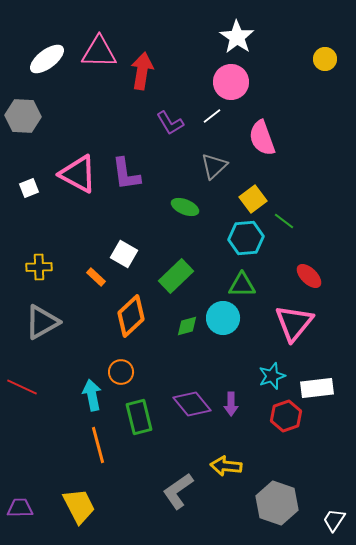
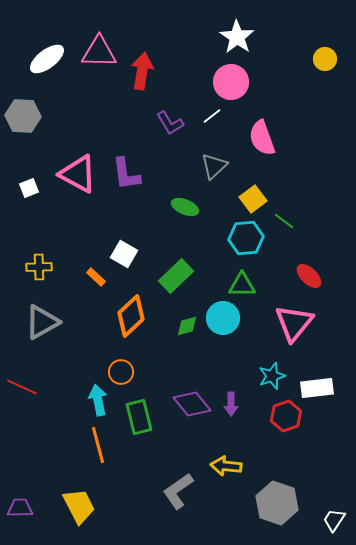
cyan arrow at (92, 395): moved 6 px right, 5 px down
